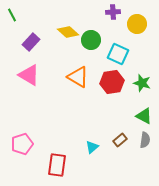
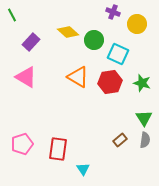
purple cross: rotated 24 degrees clockwise
green circle: moved 3 px right
pink triangle: moved 3 px left, 2 px down
red hexagon: moved 2 px left
green triangle: moved 2 px down; rotated 30 degrees clockwise
cyan triangle: moved 9 px left, 22 px down; rotated 24 degrees counterclockwise
red rectangle: moved 1 px right, 16 px up
